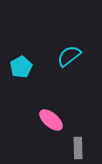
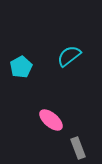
gray rectangle: rotated 20 degrees counterclockwise
